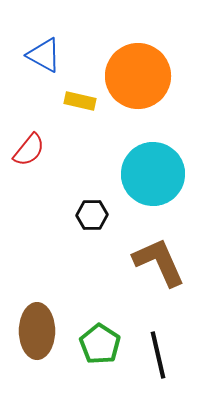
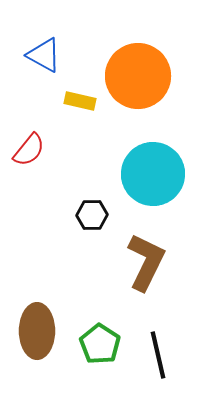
brown L-shape: moved 13 px left; rotated 50 degrees clockwise
